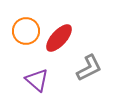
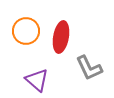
red ellipse: moved 2 px right, 1 px up; rotated 32 degrees counterclockwise
gray L-shape: rotated 92 degrees clockwise
